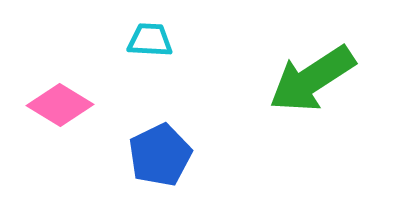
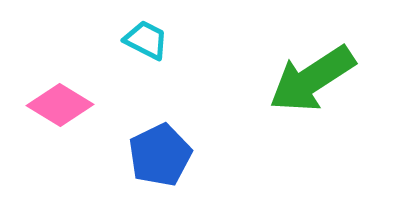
cyan trapezoid: moved 4 px left; rotated 24 degrees clockwise
